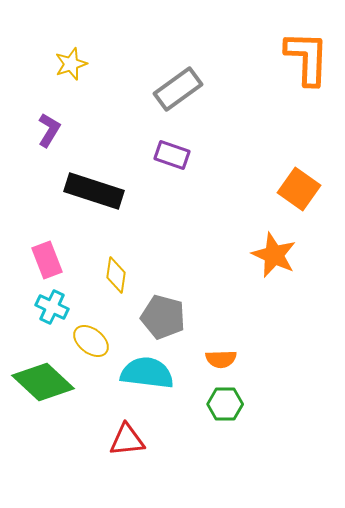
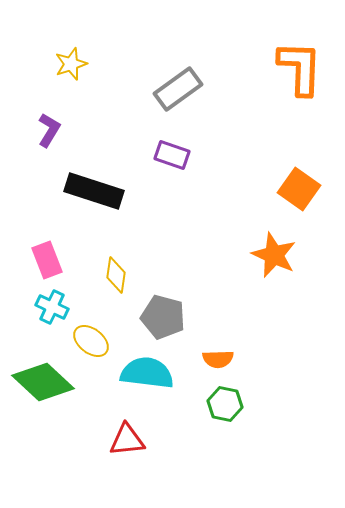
orange L-shape: moved 7 px left, 10 px down
orange semicircle: moved 3 px left
green hexagon: rotated 12 degrees clockwise
